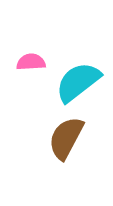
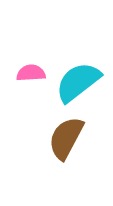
pink semicircle: moved 11 px down
